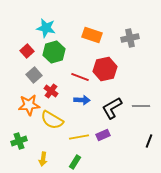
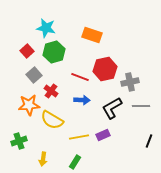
gray cross: moved 44 px down
